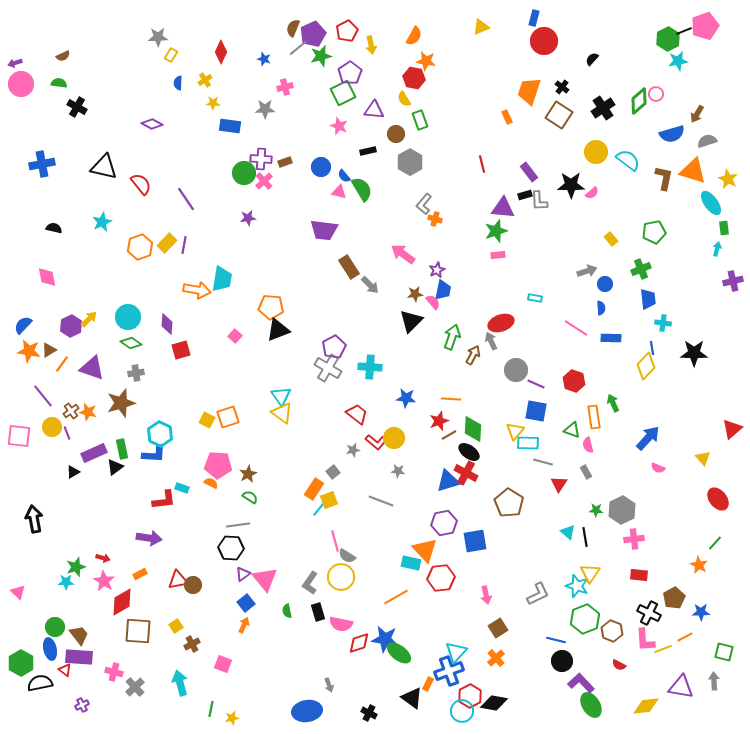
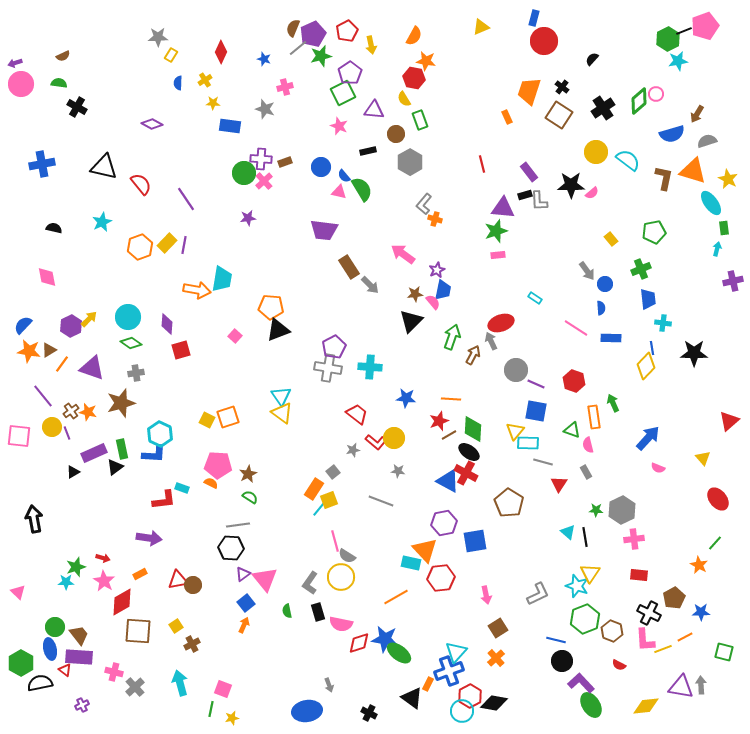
gray star at (265, 109): rotated 18 degrees clockwise
gray arrow at (587, 271): rotated 72 degrees clockwise
cyan rectangle at (535, 298): rotated 24 degrees clockwise
gray cross at (328, 368): rotated 20 degrees counterclockwise
red triangle at (732, 429): moved 3 px left, 8 px up
blue triangle at (448, 481): rotated 45 degrees clockwise
pink square at (223, 664): moved 25 px down
gray arrow at (714, 681): moved 13 px left, 4 px down
